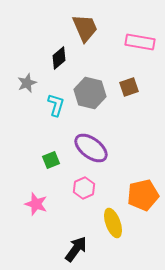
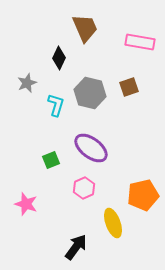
black diamond: rotated 25 degrees counterclockwise
pink star: moved 10 px left
black arrow: moved 2 px up
